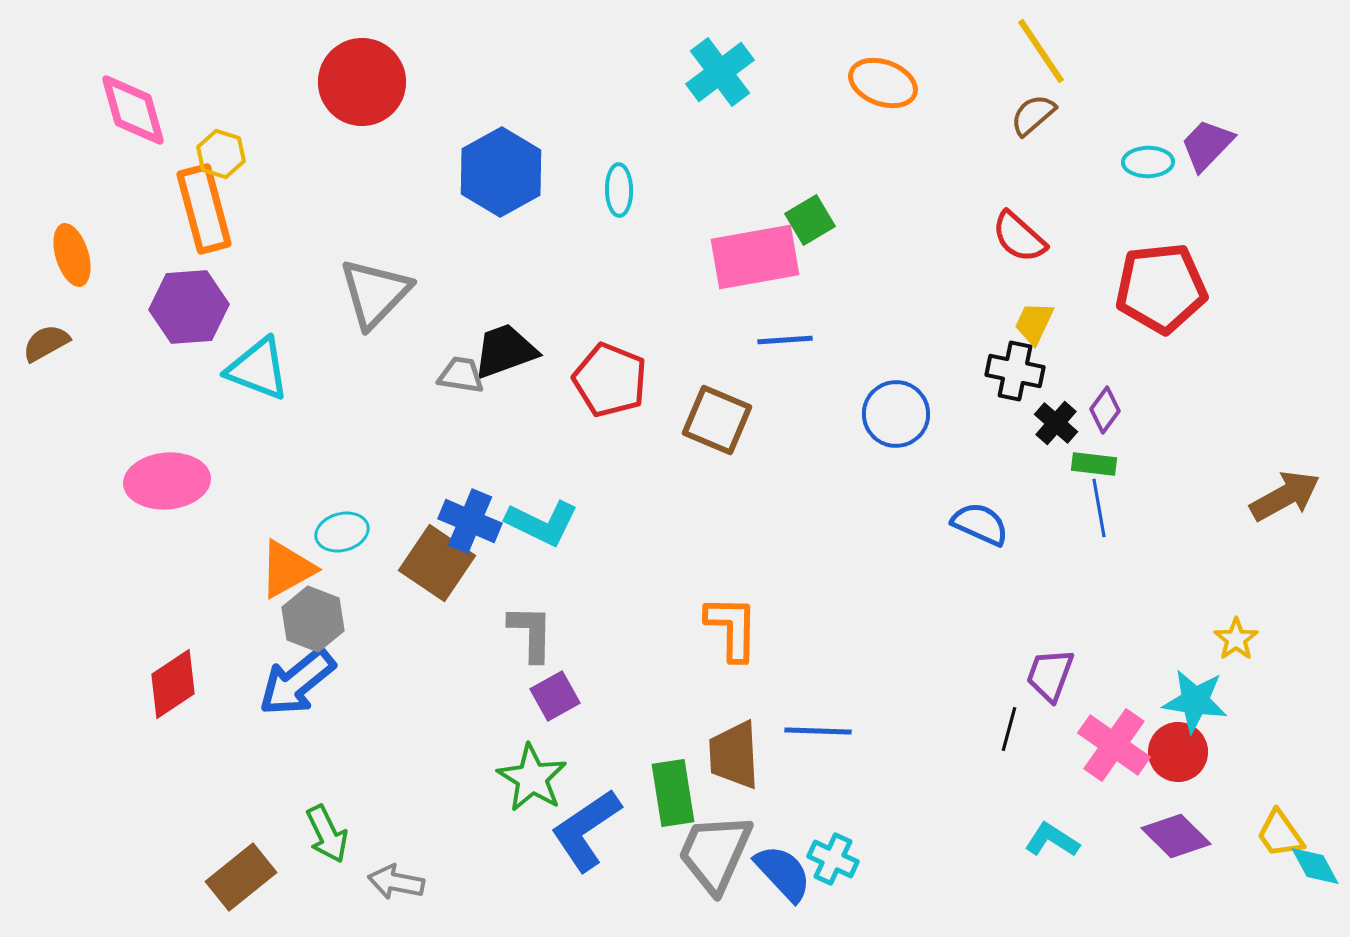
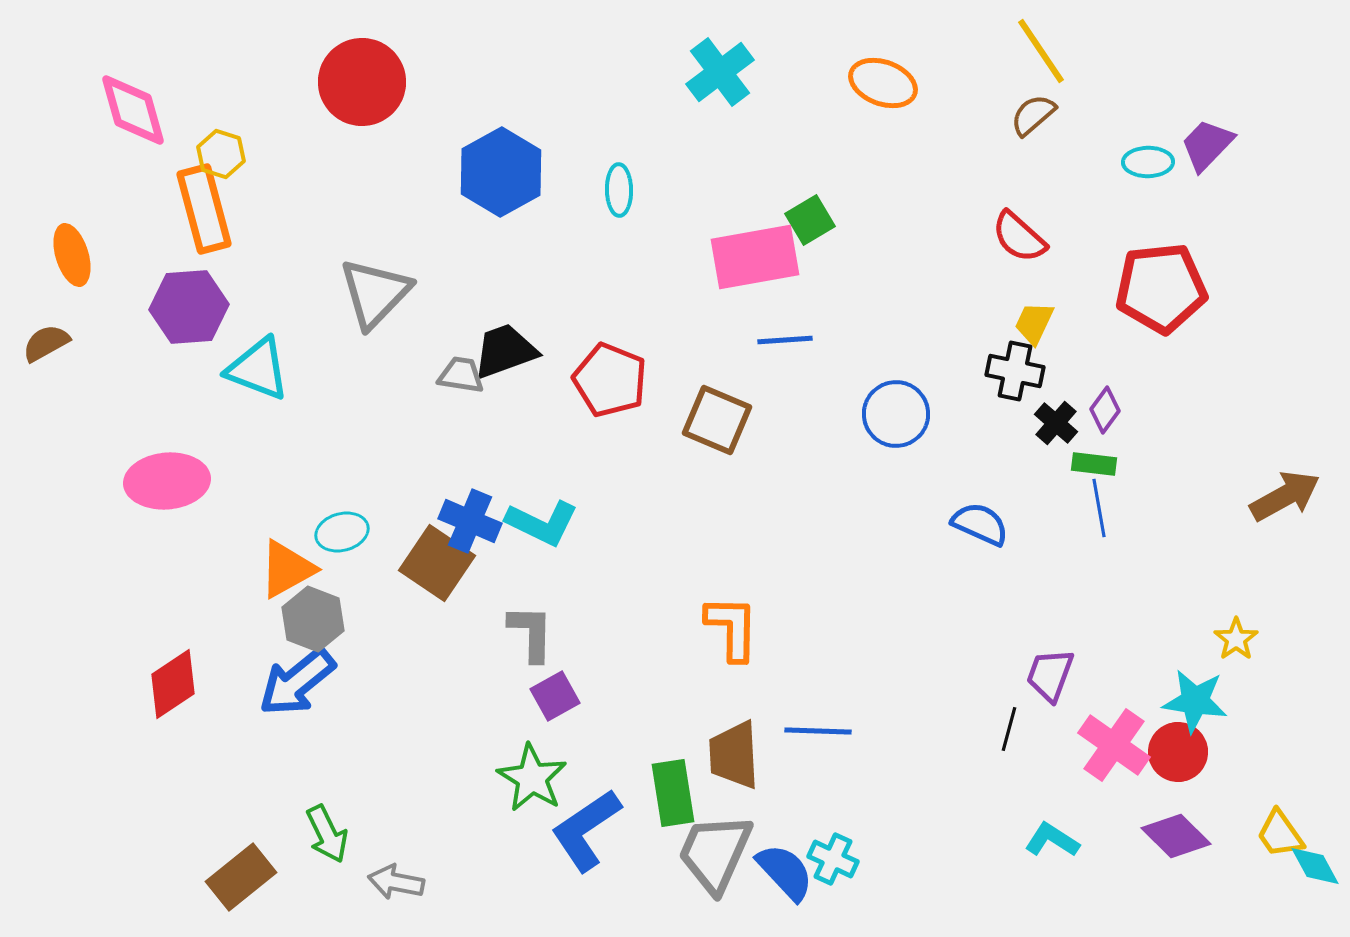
blue semicircle at (783, 873): moved 2 px right, 1 px up
